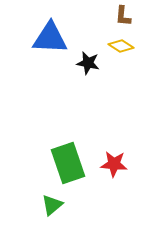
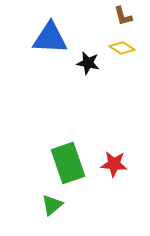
brown L-shape: rotated 20 degrees counterclockwise
yellow diamond: moved 1 px right, 2 px down
